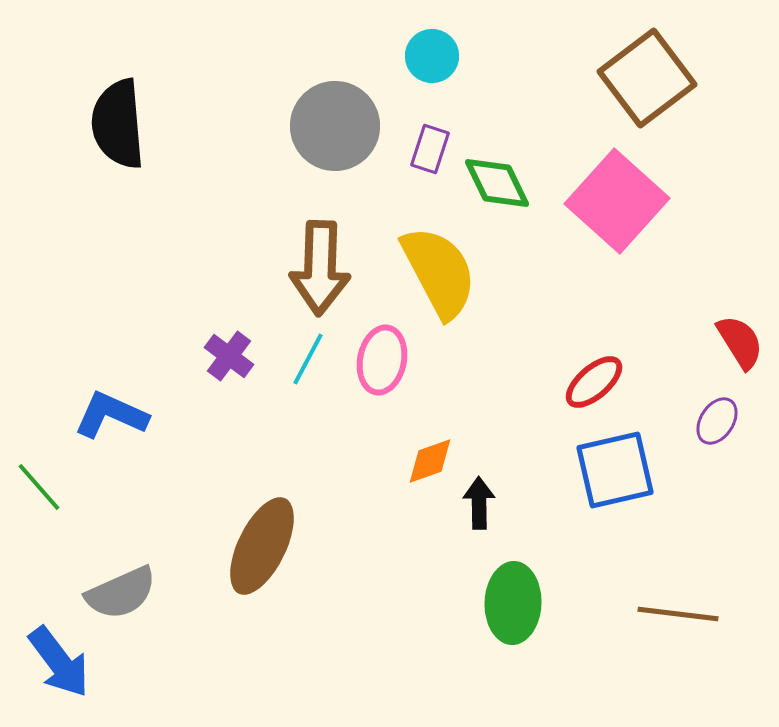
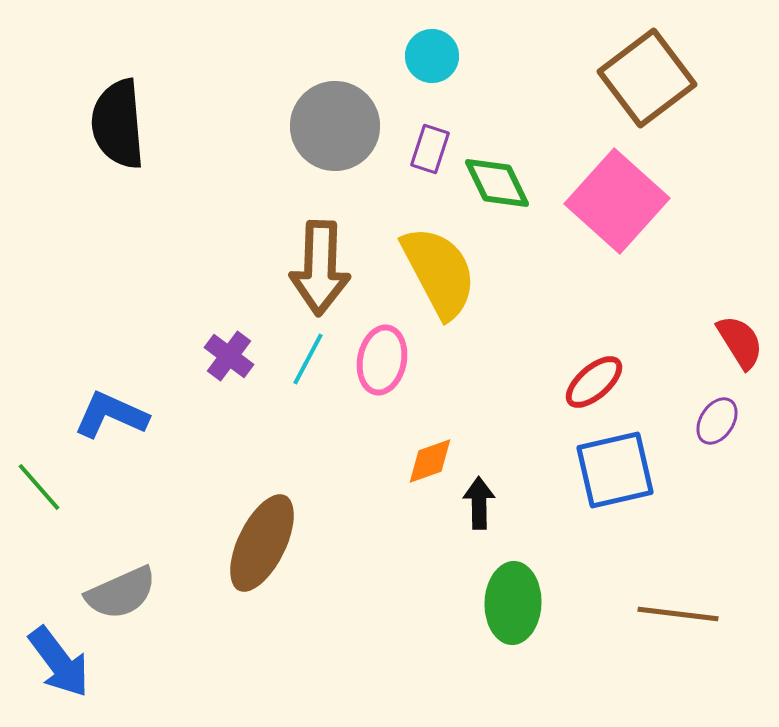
brown ellipse: moved 3 px up
